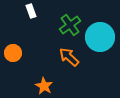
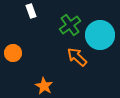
cyan circle: moved 2 px up
orange arrow: moved 8 px right
